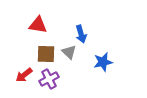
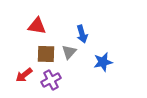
red triangle: moved 1 px left, 1 px down
blue arrow: moved 1 px right
gray triangle: rotated 28 degrees clockwise
purple cross: moved 2 px right, 1 px down
